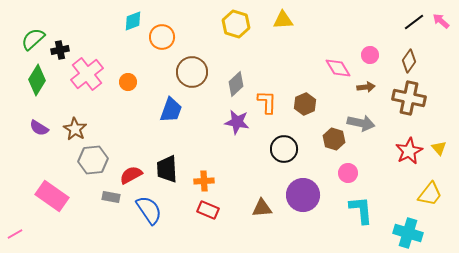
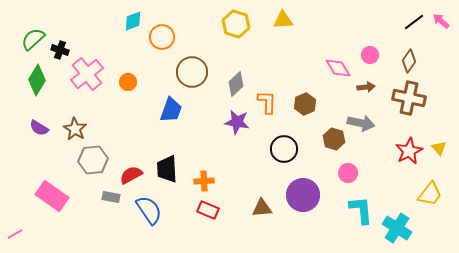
black cross at (60, 50): rotated 30 degrees clockwise
cyan cross at (408, 233): moved 11 px left, 5 px up; rotated 16 degrees clockwise
